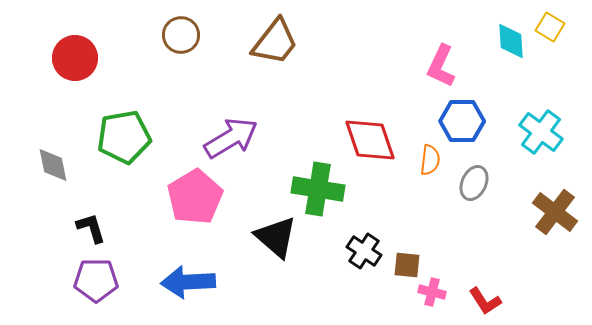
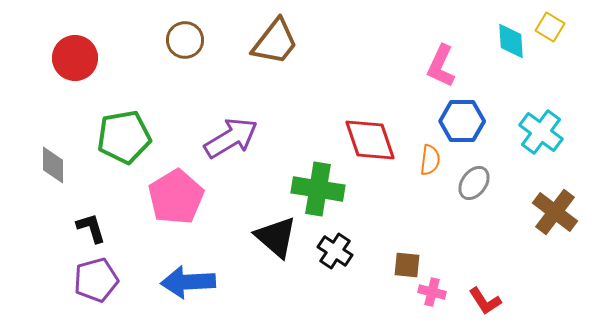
brown circle: moved 4 px right, 5 px down
gray diamond: rotated 12 degrees clockwise
gray ellipse: rotated 12 degrees clockwise
pink pentagon: moved 19 px left
black cross: moved 29 px left
purple pentagon: rotated 15 degrees counterclockwise
